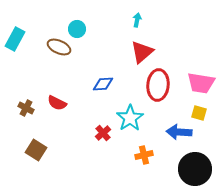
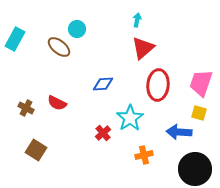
brown ellipse: rotated 15 degrees clockwise
red triangle: moved 1 px right, 4 px up
pink trapezoid: rotated 100 degrees clockwise
